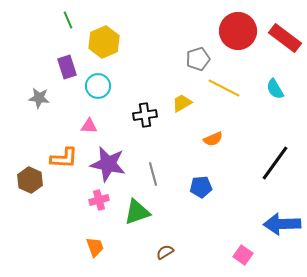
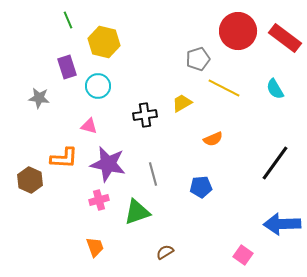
yellow hexagon: rotated 24 degrees counterclockwise
pink triangle: rotated 12 degrees clockwise
